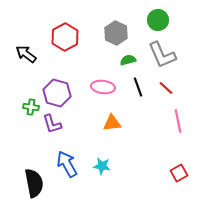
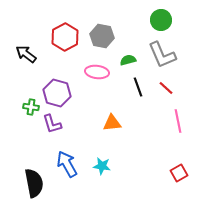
green circle: moved 3 px right
gray hexagon: moved 14 px left, 3 px down; rotated 15 degrees counterclockwise
pink ellipse: moved 6 px left, 15 px up
